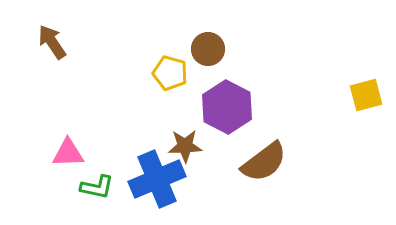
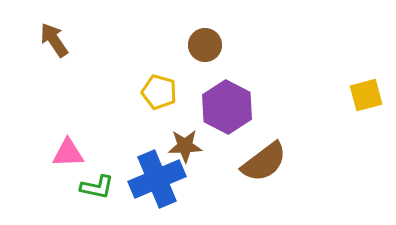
brown arrow: moved 2 px right, 2 px up
brown circle: moved 3 px left, 4 px up
yellow pentagon: moved 11 px left, 19 px down
